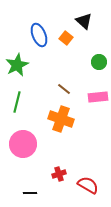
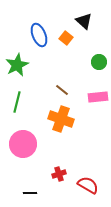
brown line: moved 2 px left, 1 px down
